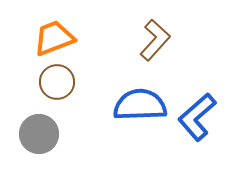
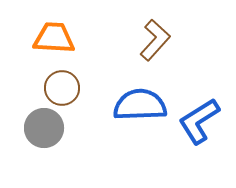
orange trapezoid: rotated 24 degrees clockwise
brown circle: moved 5 px right, 6 px down
blue L-shape: moved 2 px right, 4 px down; rotated 9 degrees clockwise
gray circle: moved 5 px right, 6 px up
